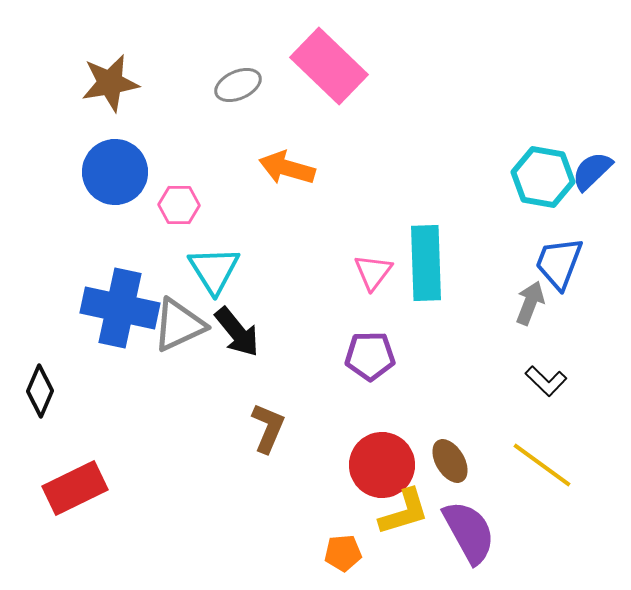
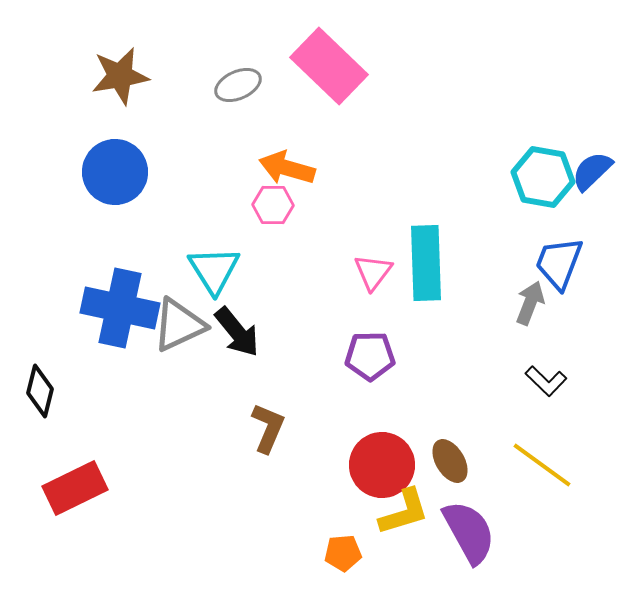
brown star: moved 10 px right, 7 px up
pink hexagon: moved 94 px right
black diamond: rotated 9 degrees counterclockwise
